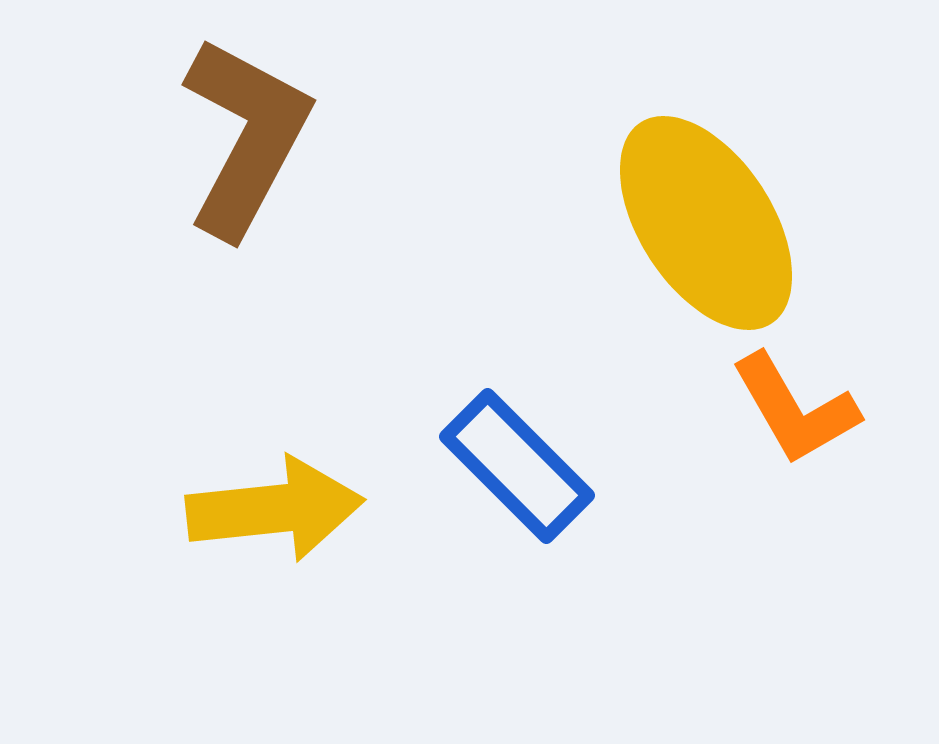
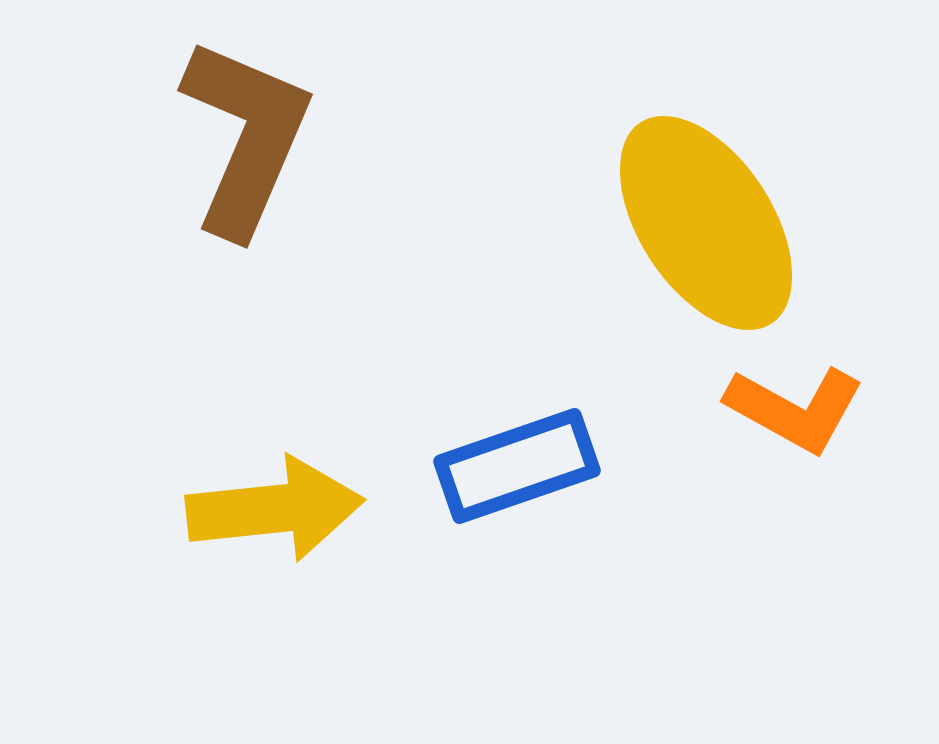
brown L-shape: rotated 5 degrees counterclockwise
orange L-shape: rotated 31 degrees counterclockwise
blue rectangle: rotated 64 degrees counterclockwise
